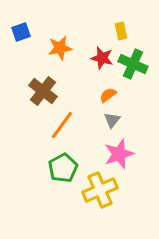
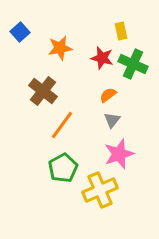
blue square: moved 1 px left; rotated 24 degrees counterclockwise
